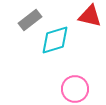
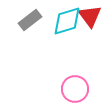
red triangle: rotated 40 degrees clockwise
cyan diamond: moved 12 px right, 19 px up
